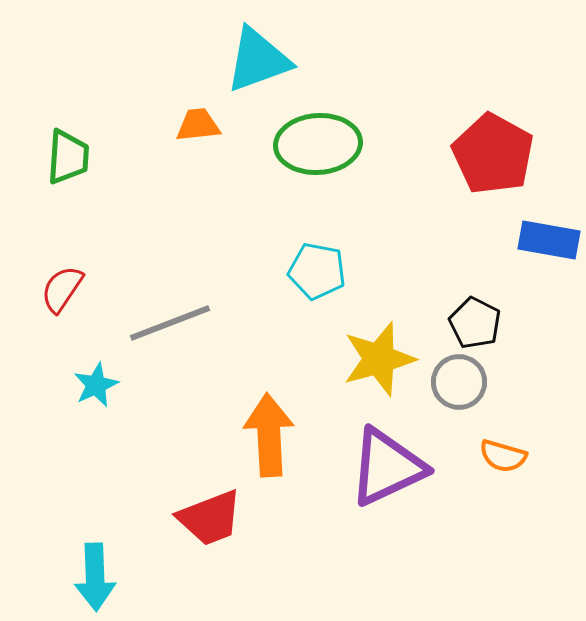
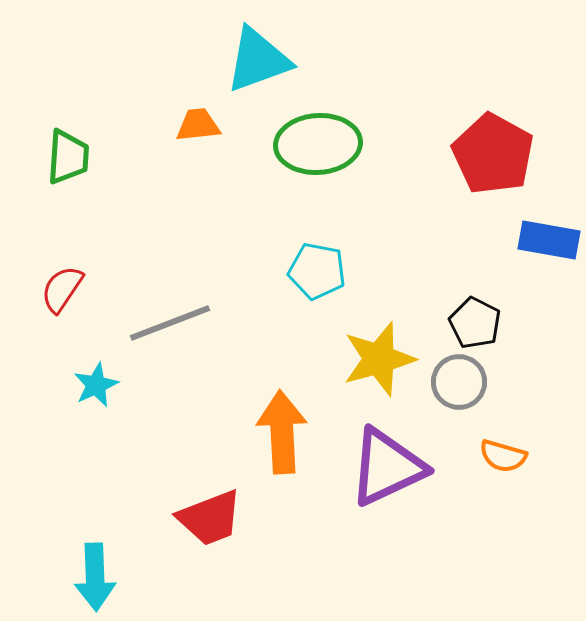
orange arrow: moved 13 px right, 3 px up
